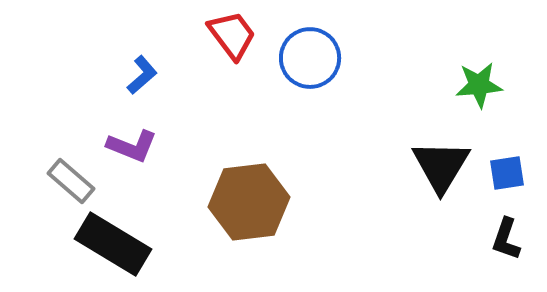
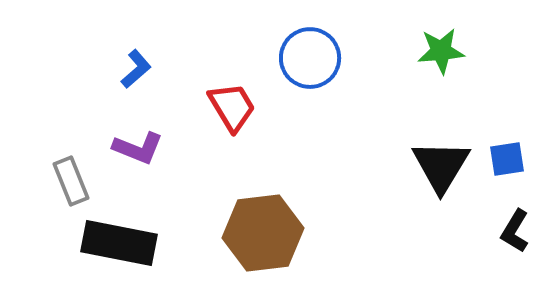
red trapezoid: moved 72 px down; rotated 6 degrees clockwise
blue L-shape: moved 6 px left, 6 px up
green star: moved 38 px left, 34 px up
purple L-shape: moved 6 px right, 2 px down
blue square: moved 14 px up
gray rectangle: rotated 27 degrees clockwise
brown hexagon: moved 14 px right, 31 px down
black L-shape: moved 9 px right, 8 px up; rotated 12 degrees clockwise
black rectangle: moved 6 px right, 1 px up; rotated 20 degrees counterclockwise
